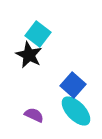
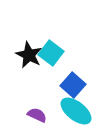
cyan square: moved 13 px right, 19 px down
cyan ellipse: rotated 8 degrees counterclockwise
purple semicircle: moved 3 px right
